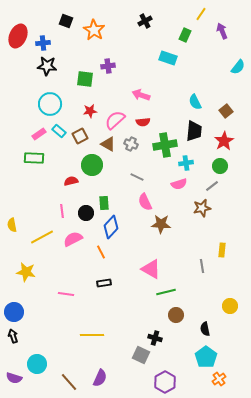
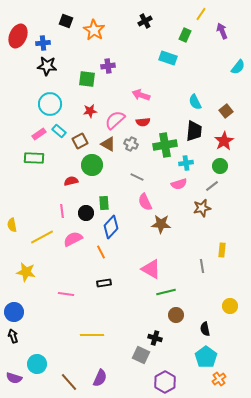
green square at (85, 79): moved 2 px right
brown square at (80, 136): moved 5 px down
